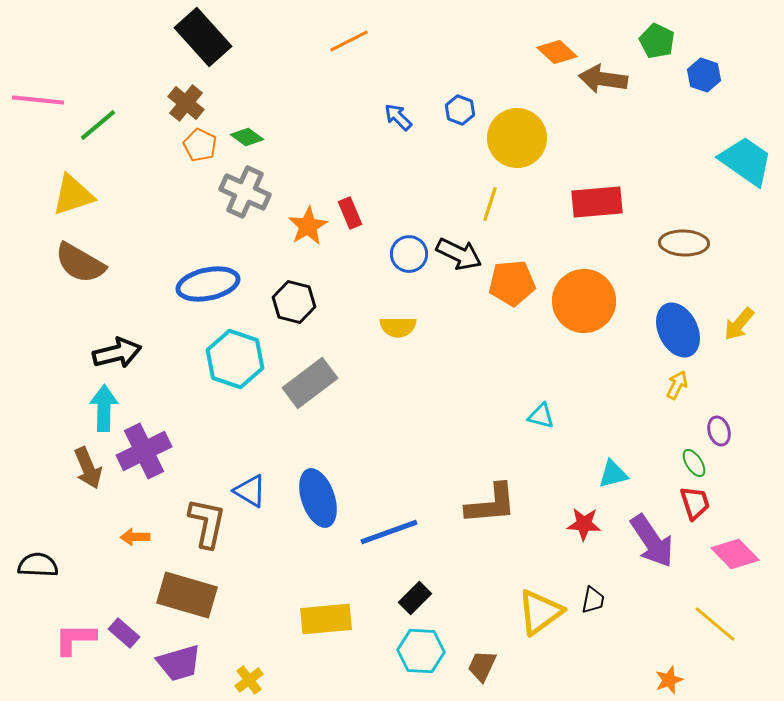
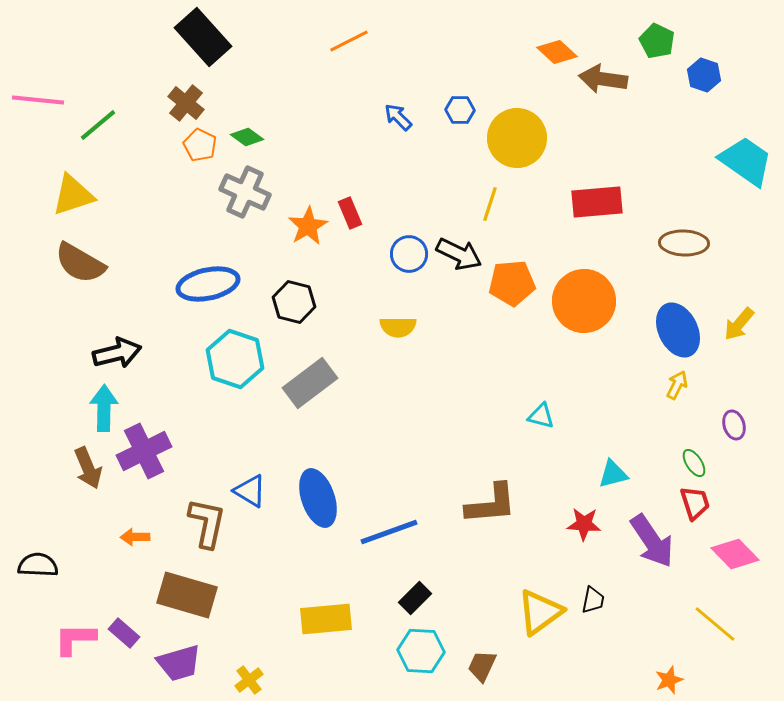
blue hexagon at (460, 110): rotated 20 degrees counterclockwise
purple ellipse at (719, 431): moved 15 px right, 6 px up
